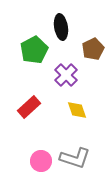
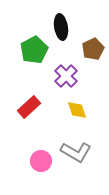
purple cross: moved 1 px down
gray L-shape: moved 1 px right, 6 px up; rotated 12 degrees clockwise
